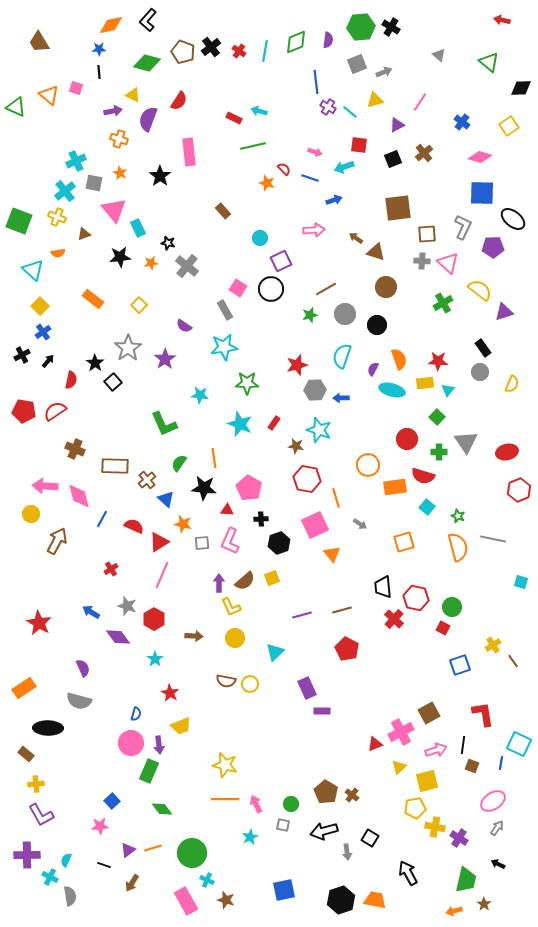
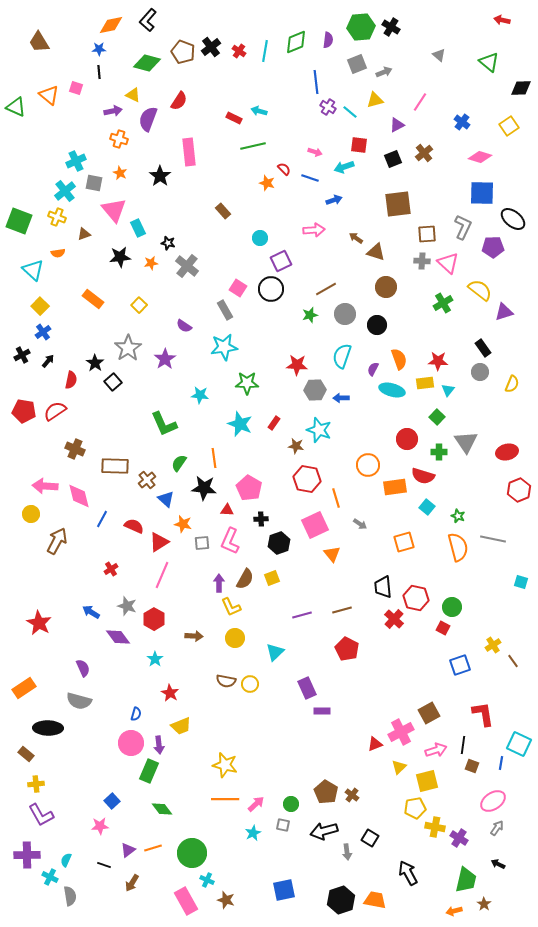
brown square at (398, 208): moved 4 px up
red star at (297, 365): rotated 20 degrees clockwise
brown semicircle at (245, 581): moved 2 px up; rotated 20 degrees counterclockwise
pink arrow at (256, 804): rotated 72 degrees clockwise
cyan star at (250, 837): moved 3 px right, 4 px up
